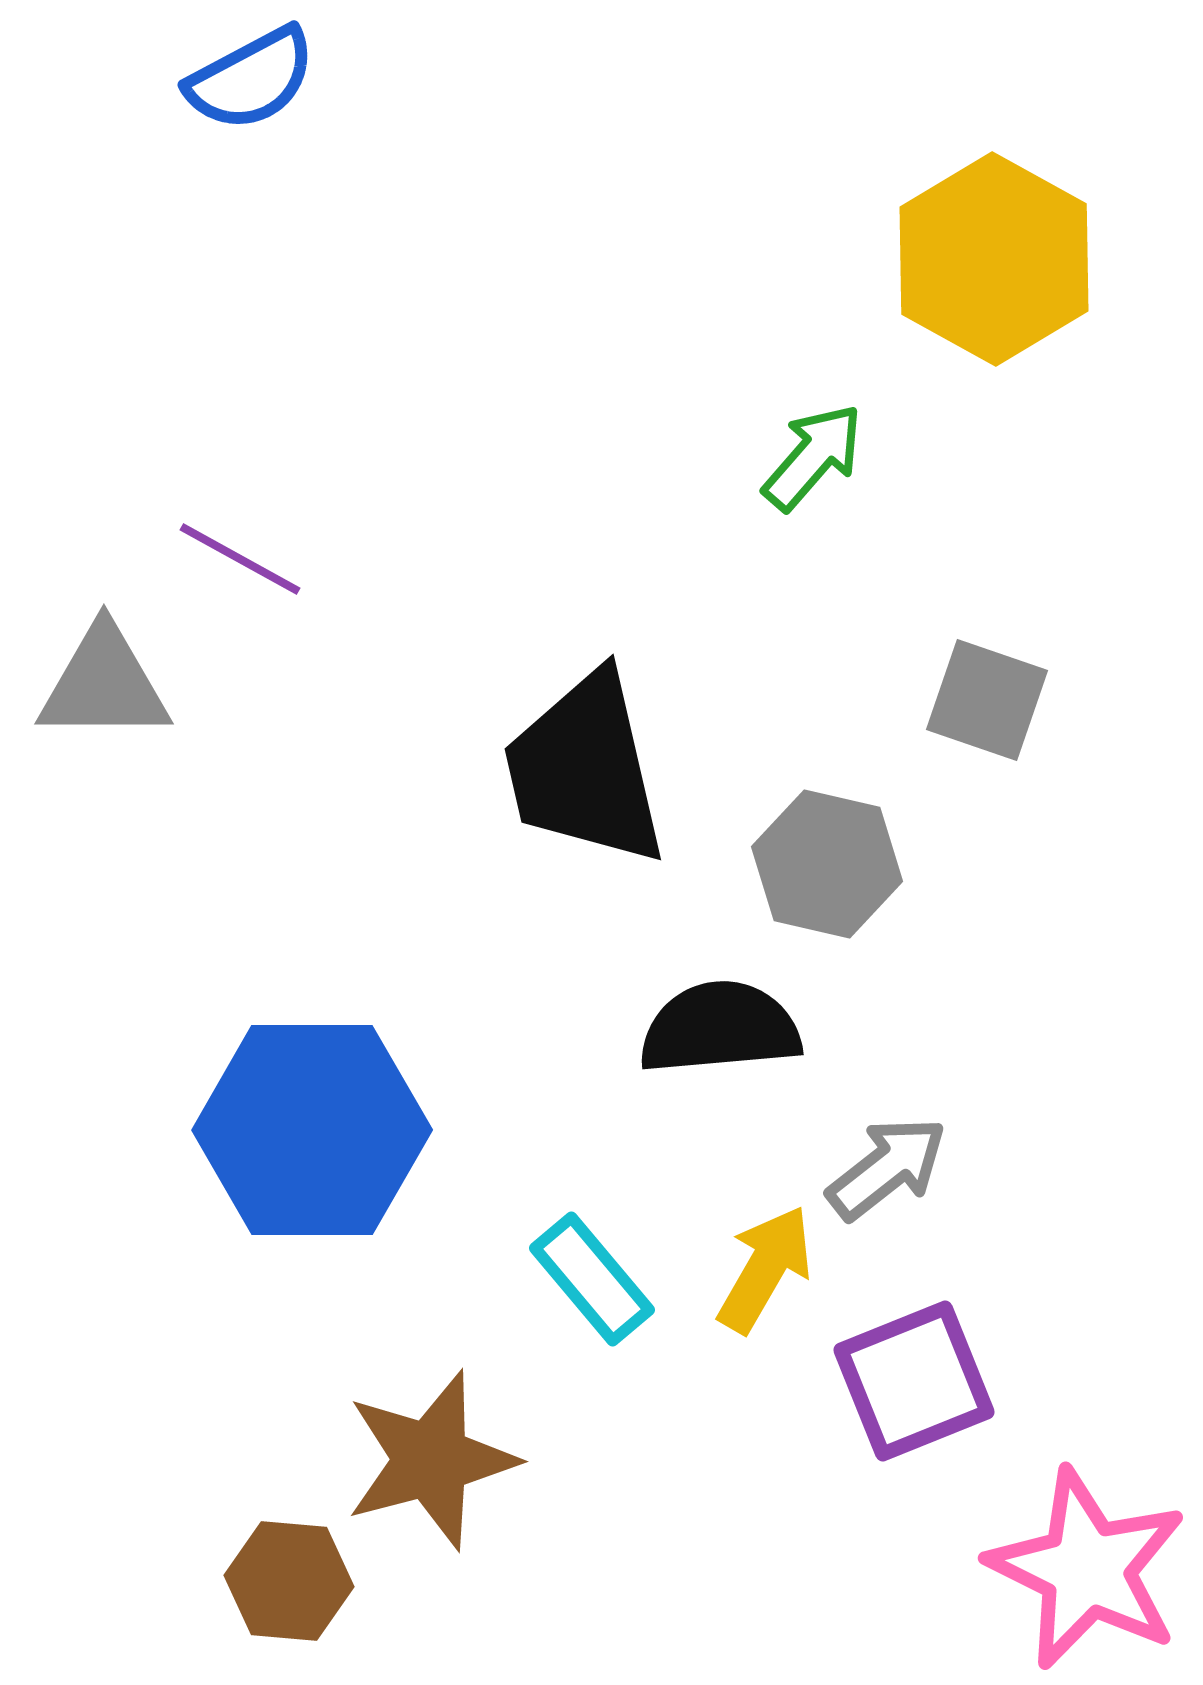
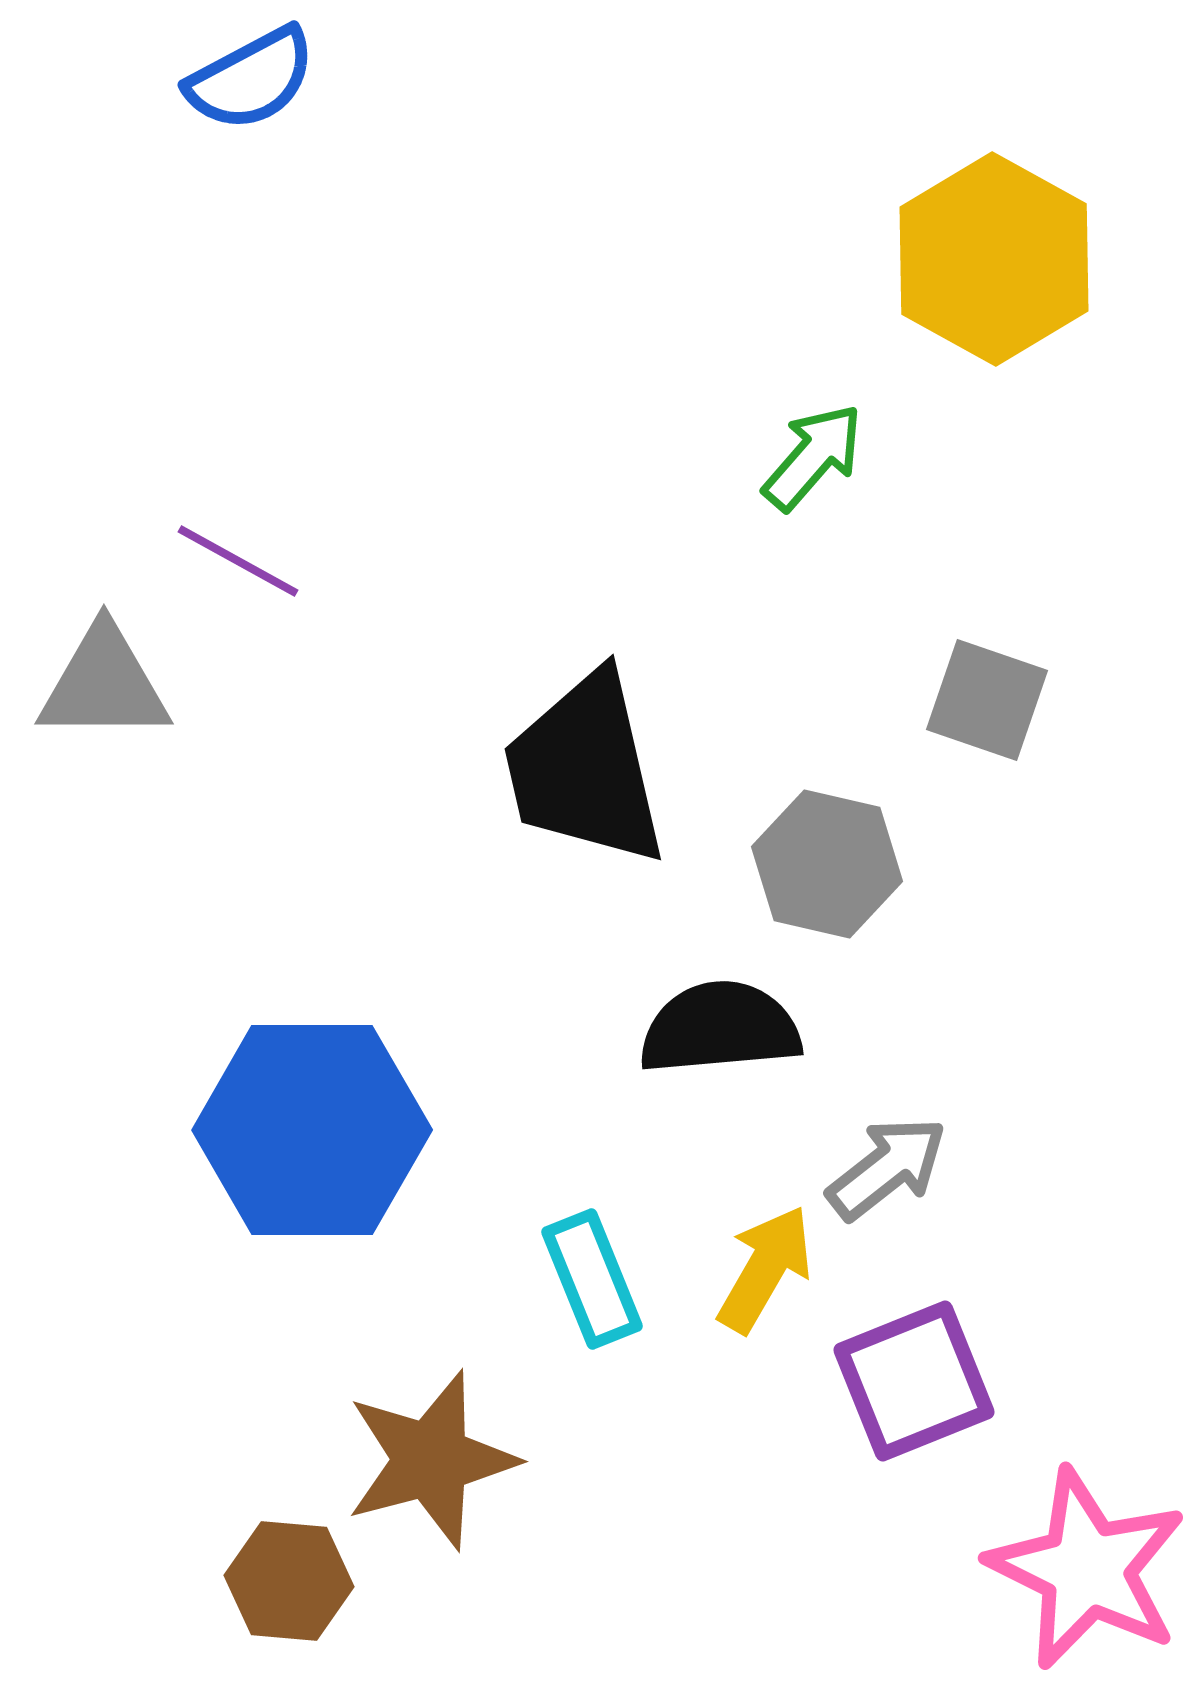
purple line: moved 2 px left, 2 px down
cyan rectangle: rotated 18 degrees clockwise
